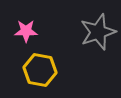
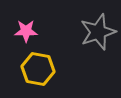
yellow hexagon: moved 2 px left, 1 px up
